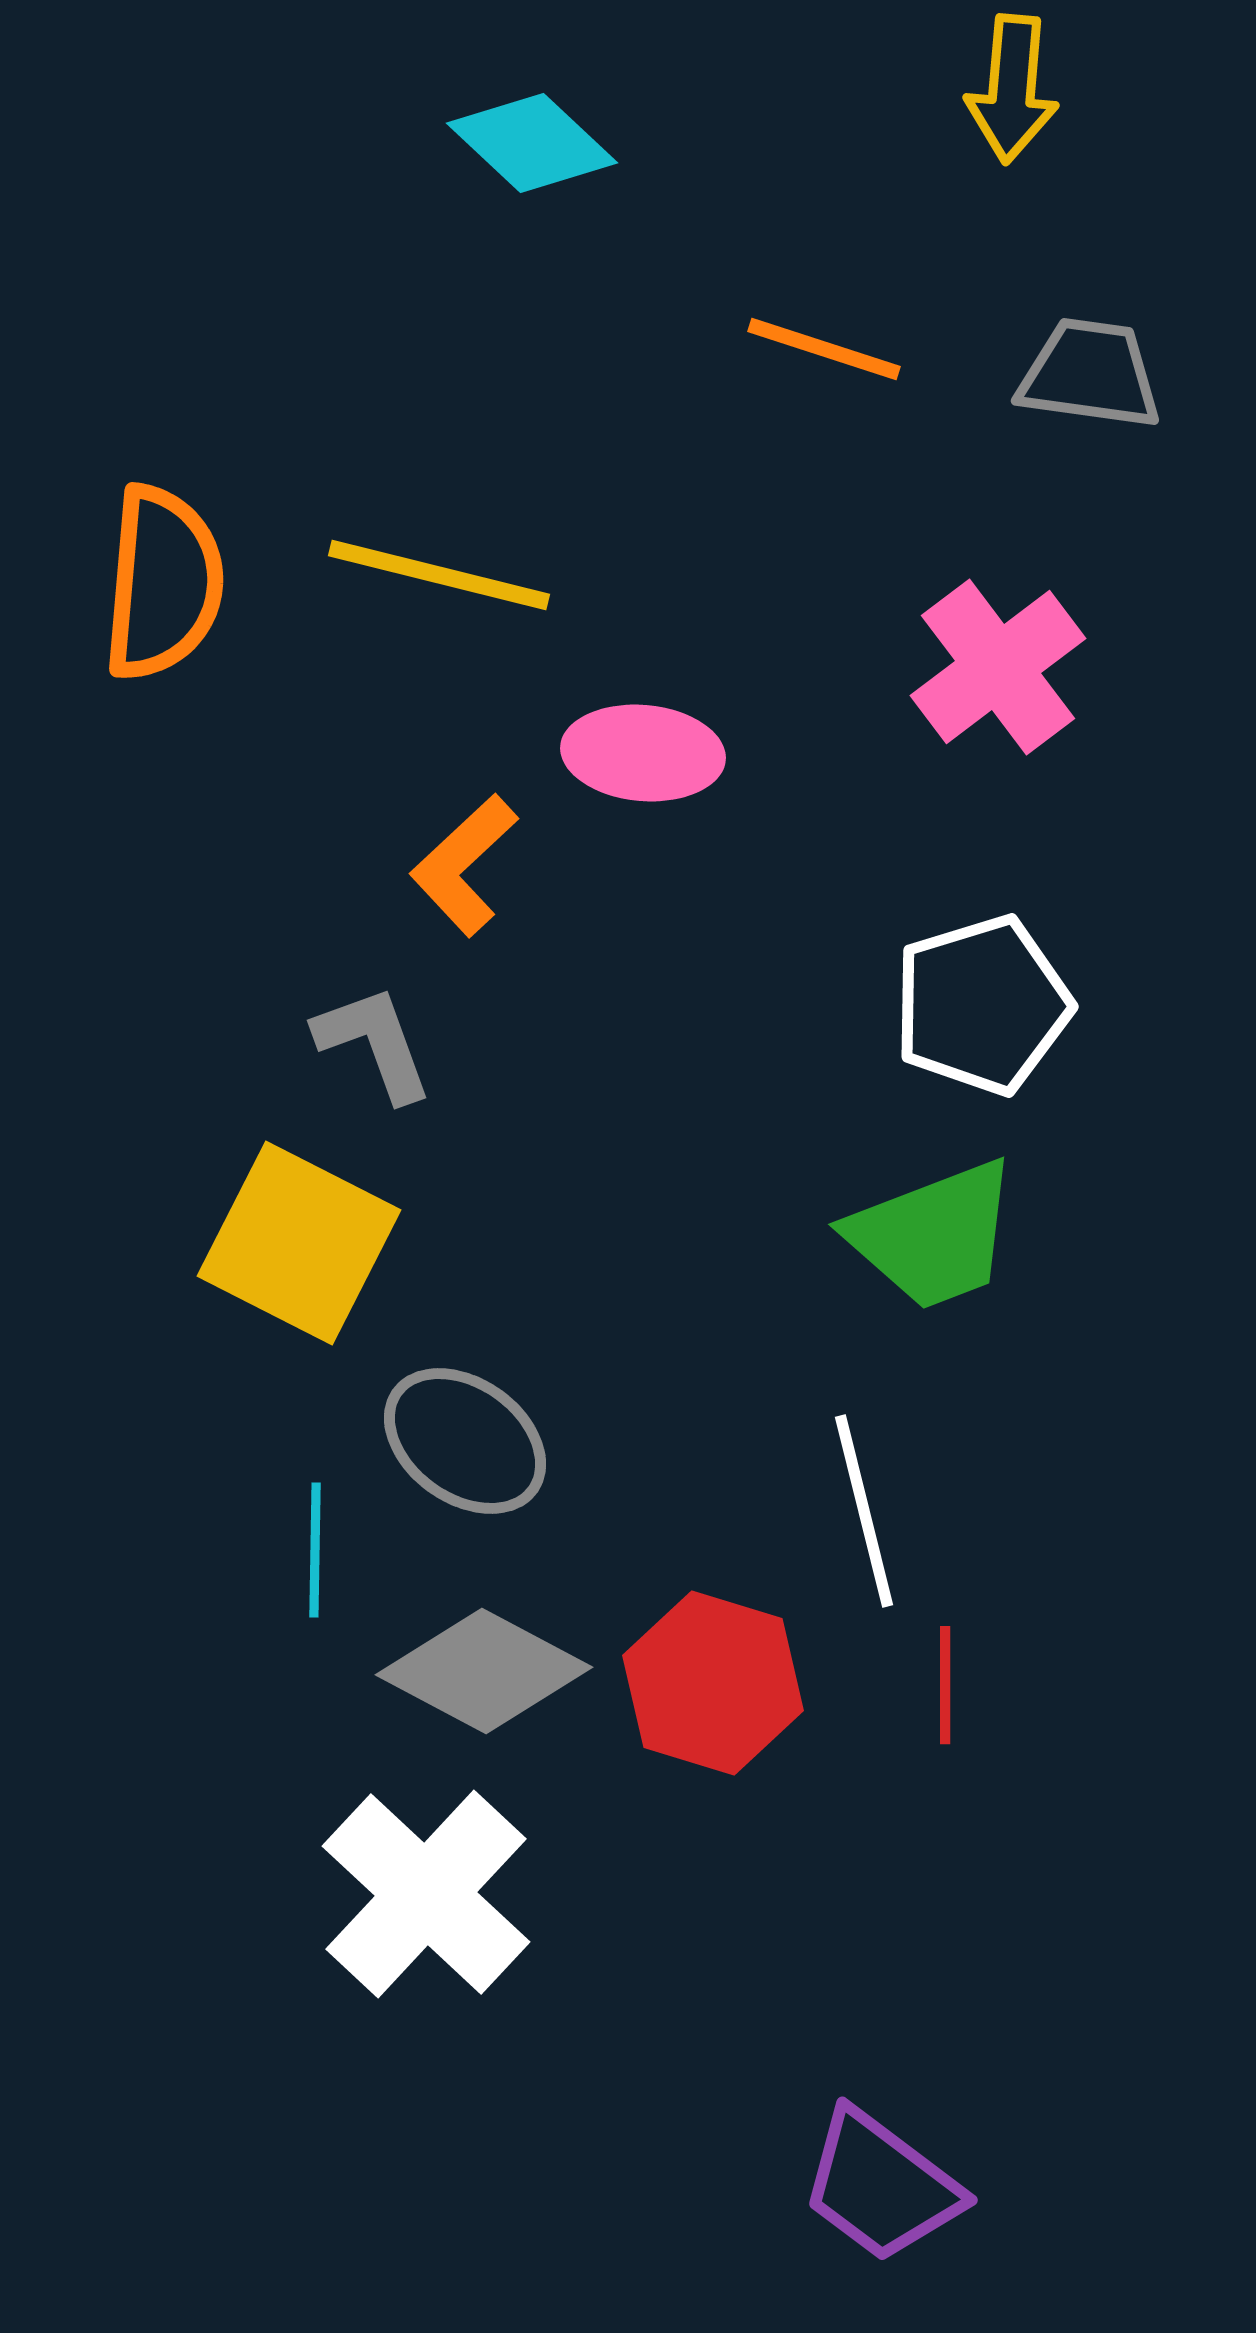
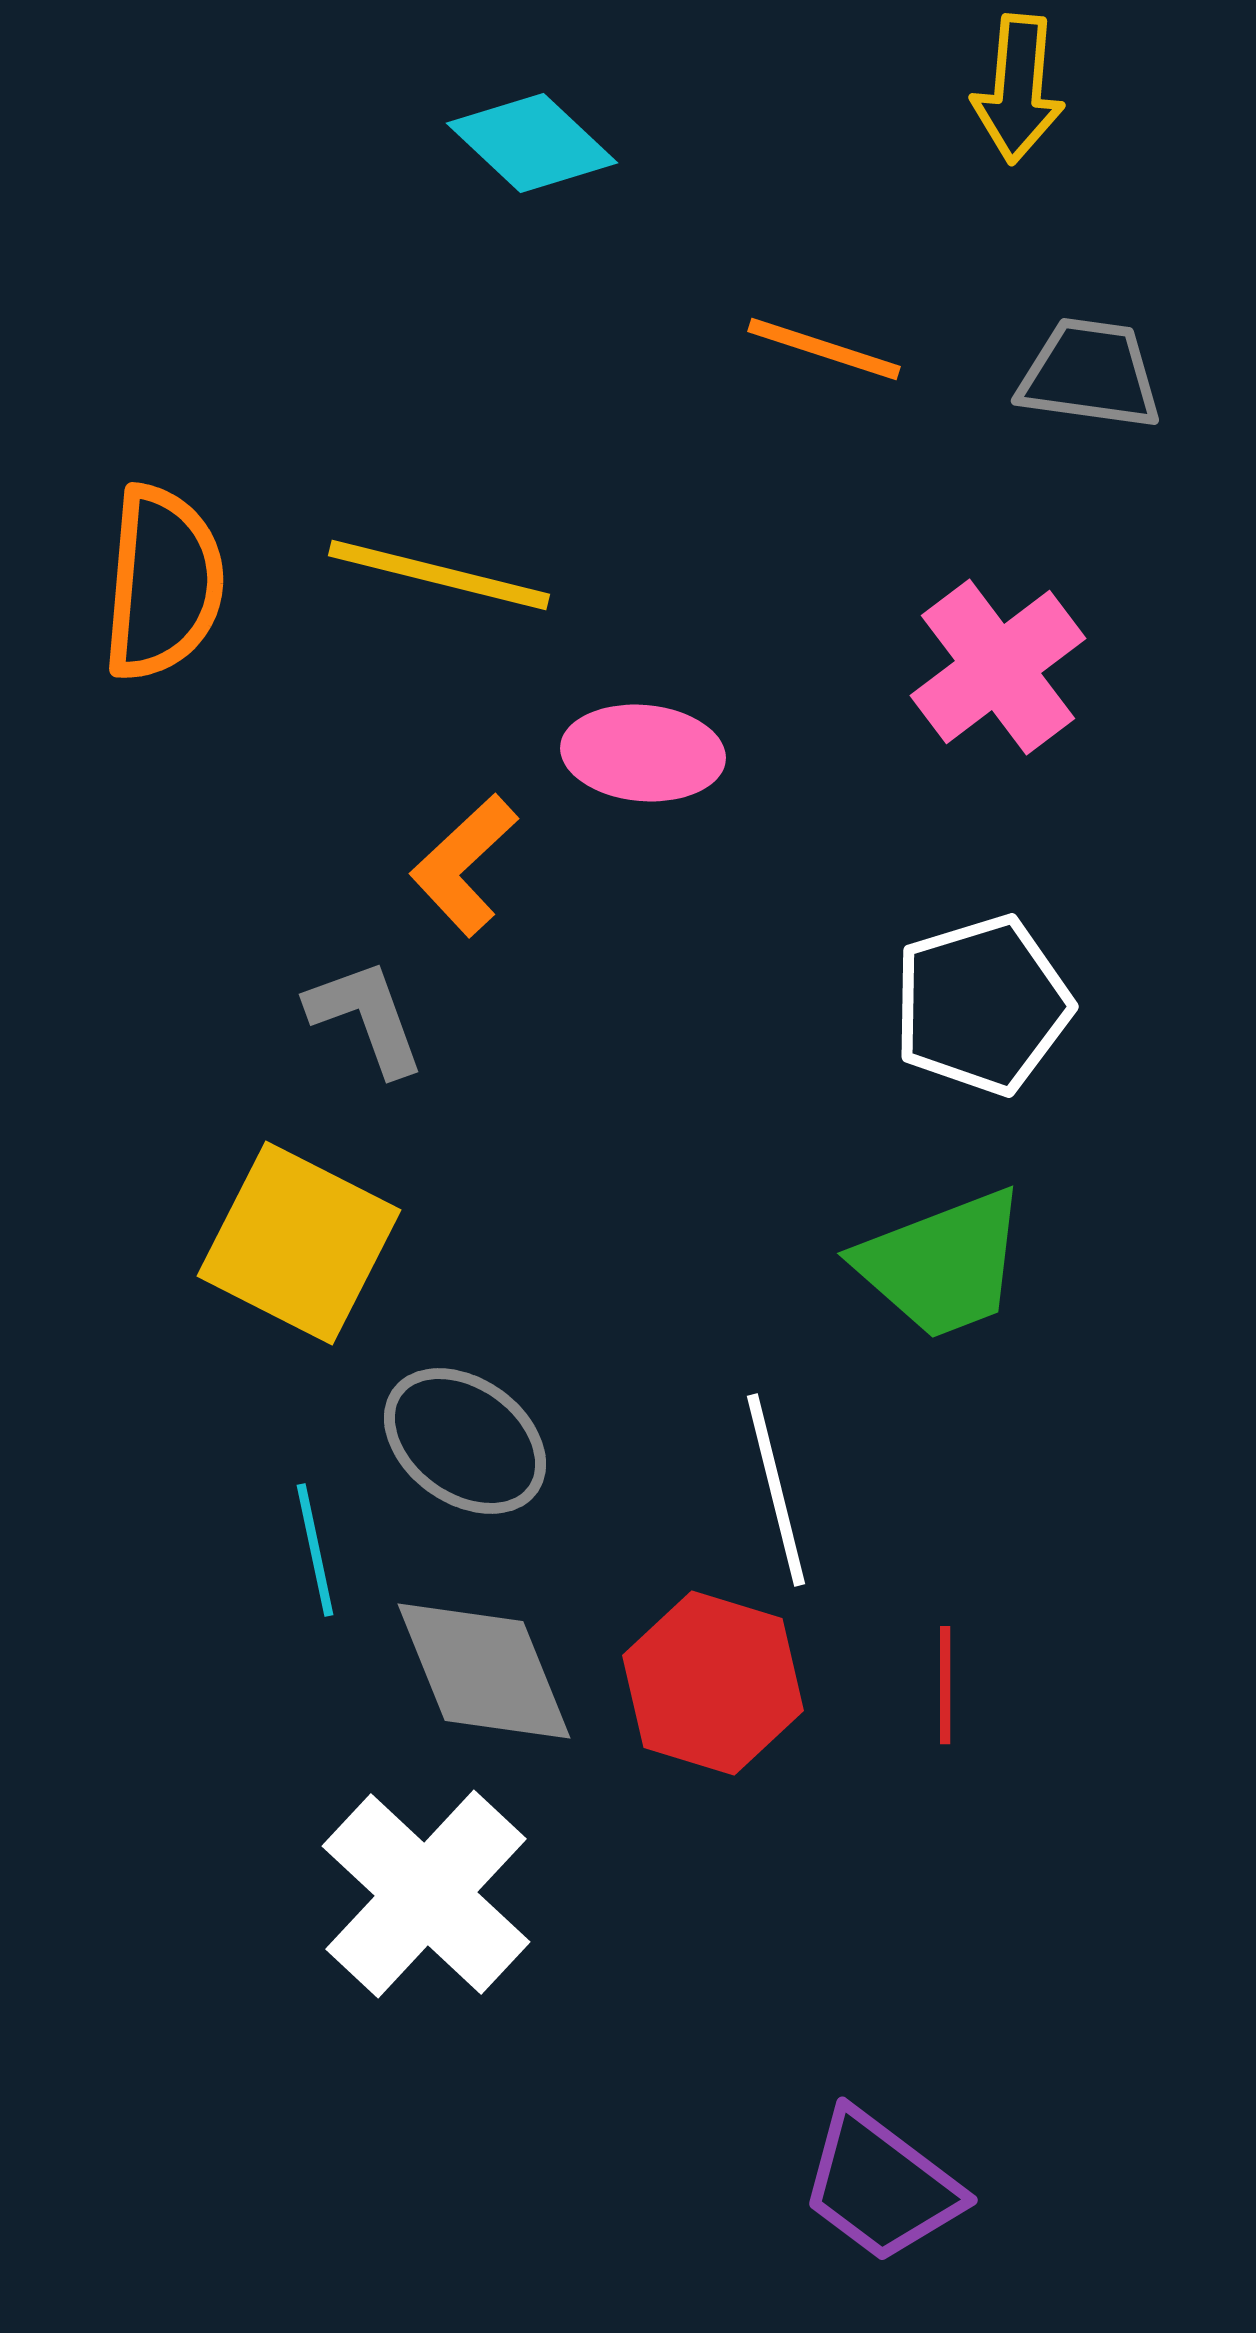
yellow arrow: moved 6 px right
gray L-shape: moved 8 px left, 26 px up
green trapezoid: moved 9 px right, 29 px down
white line: moved 88 px left, 21 px up
cyan line: rotated 13 degrees counterclockwise
gray diamond: rotated 40 degrees clockwise
